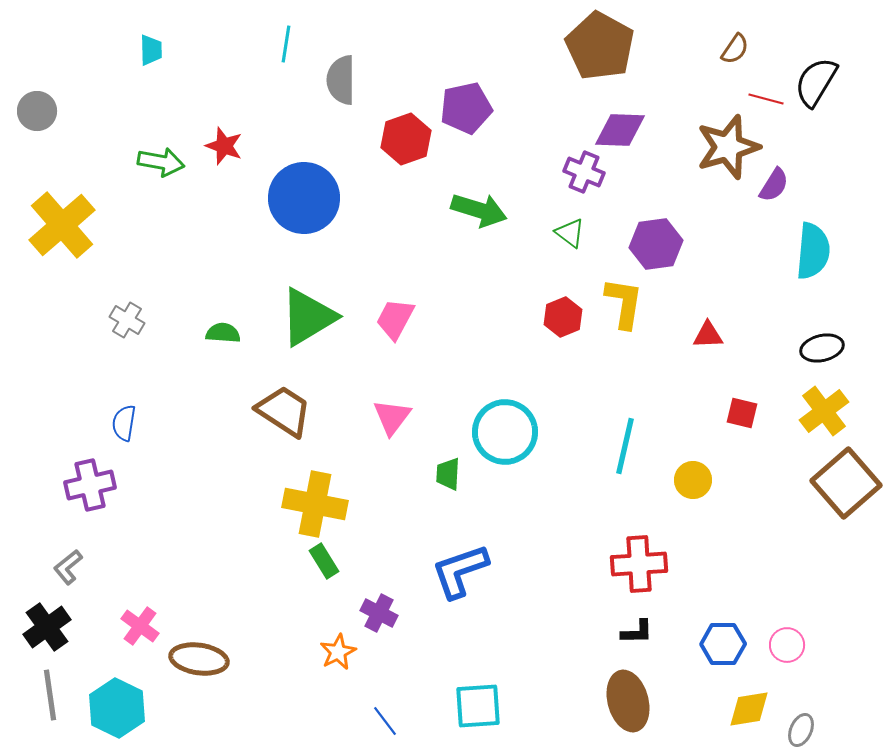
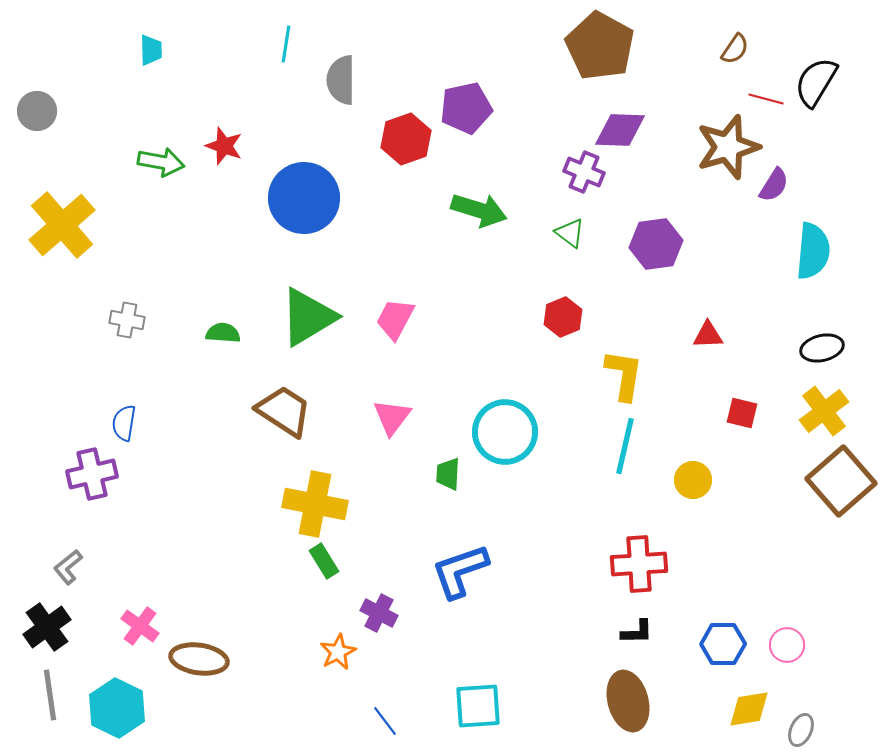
yellow L-shape at (624, 303): moved 72 px down
gray cross at (127, 320): rotated 20 degrees counterclockwise
brown square at (846, 483): moved 5 px left, 2 px up
purple cross at (90, 485): moved 2 px right, 11 px up
